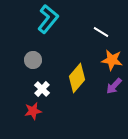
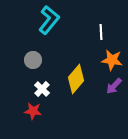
cyan L-shape: moved 1 px right, 1 px down
white line: rotated 56 degrees clockwise
yellow diamond: moved 1 px left, 1 px down
red star: rotated 18 degrees clockwise
